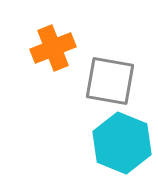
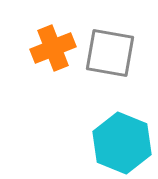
gray square: moved 28 px up
